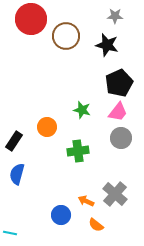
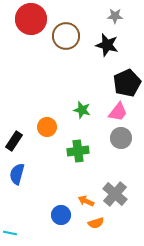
black pentagon: moved 8 px right
orange semicircle: moved 2 px up; rotated 56 degrees counterclockwise
